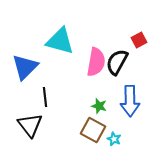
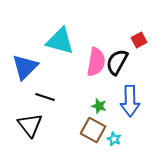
black line: rotated 66 degrees counterclockwise
